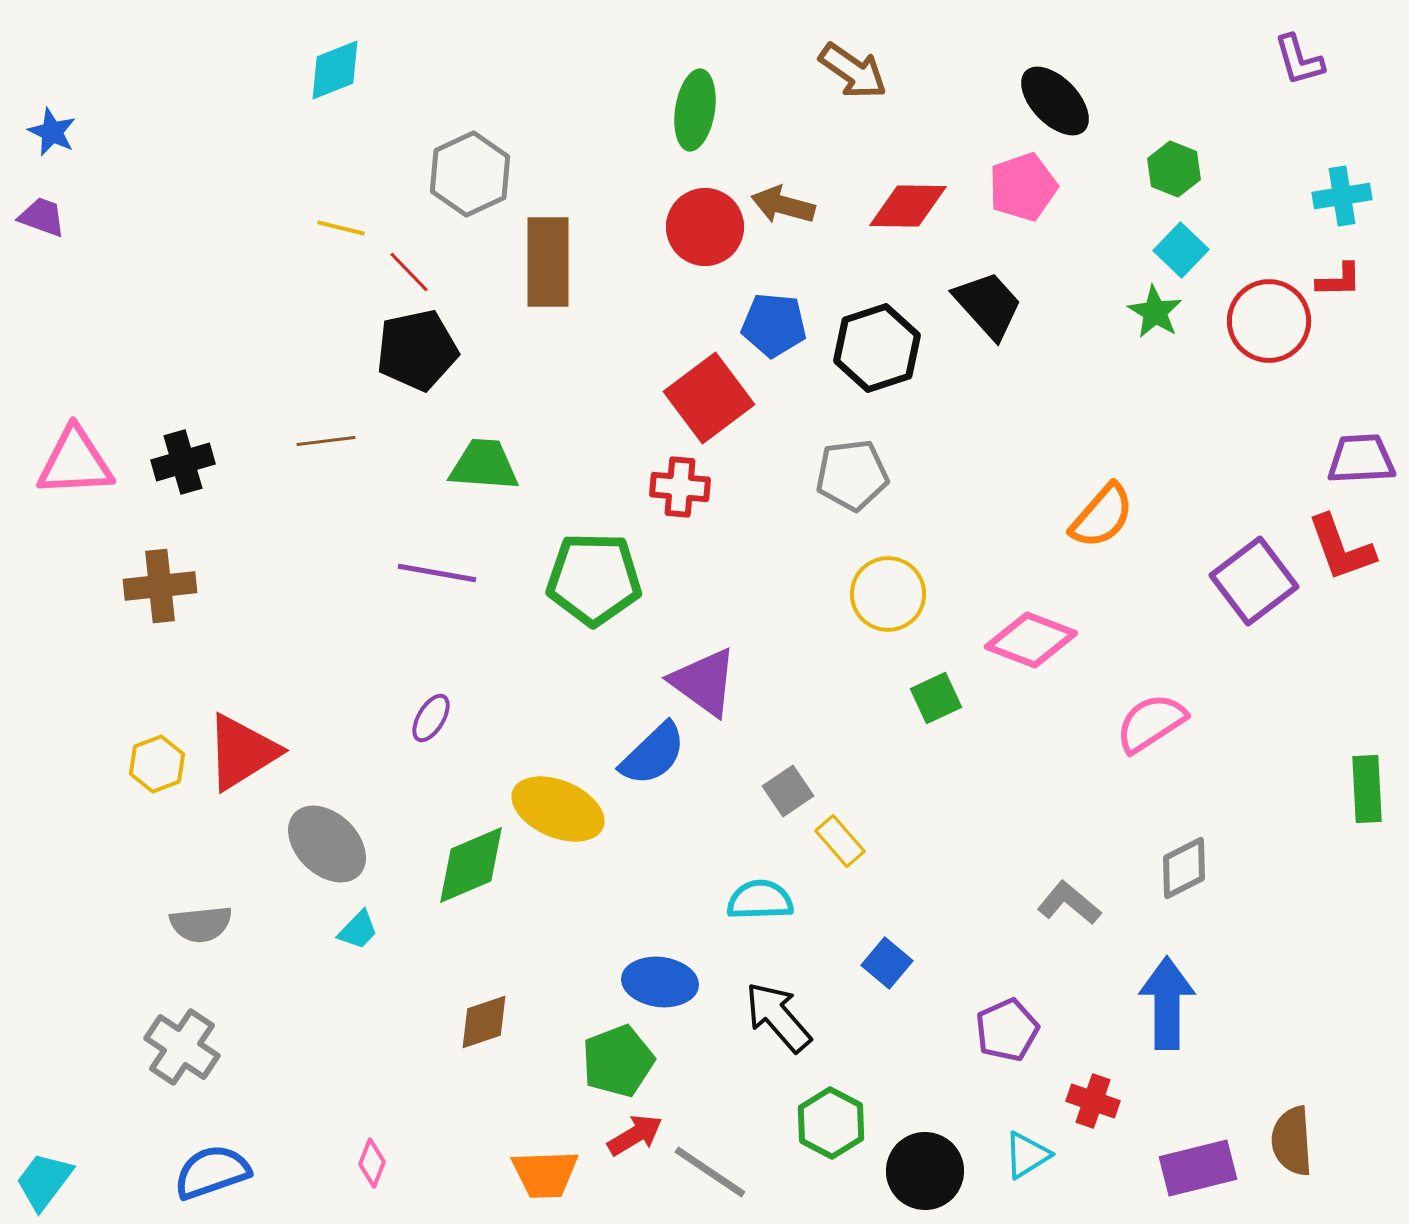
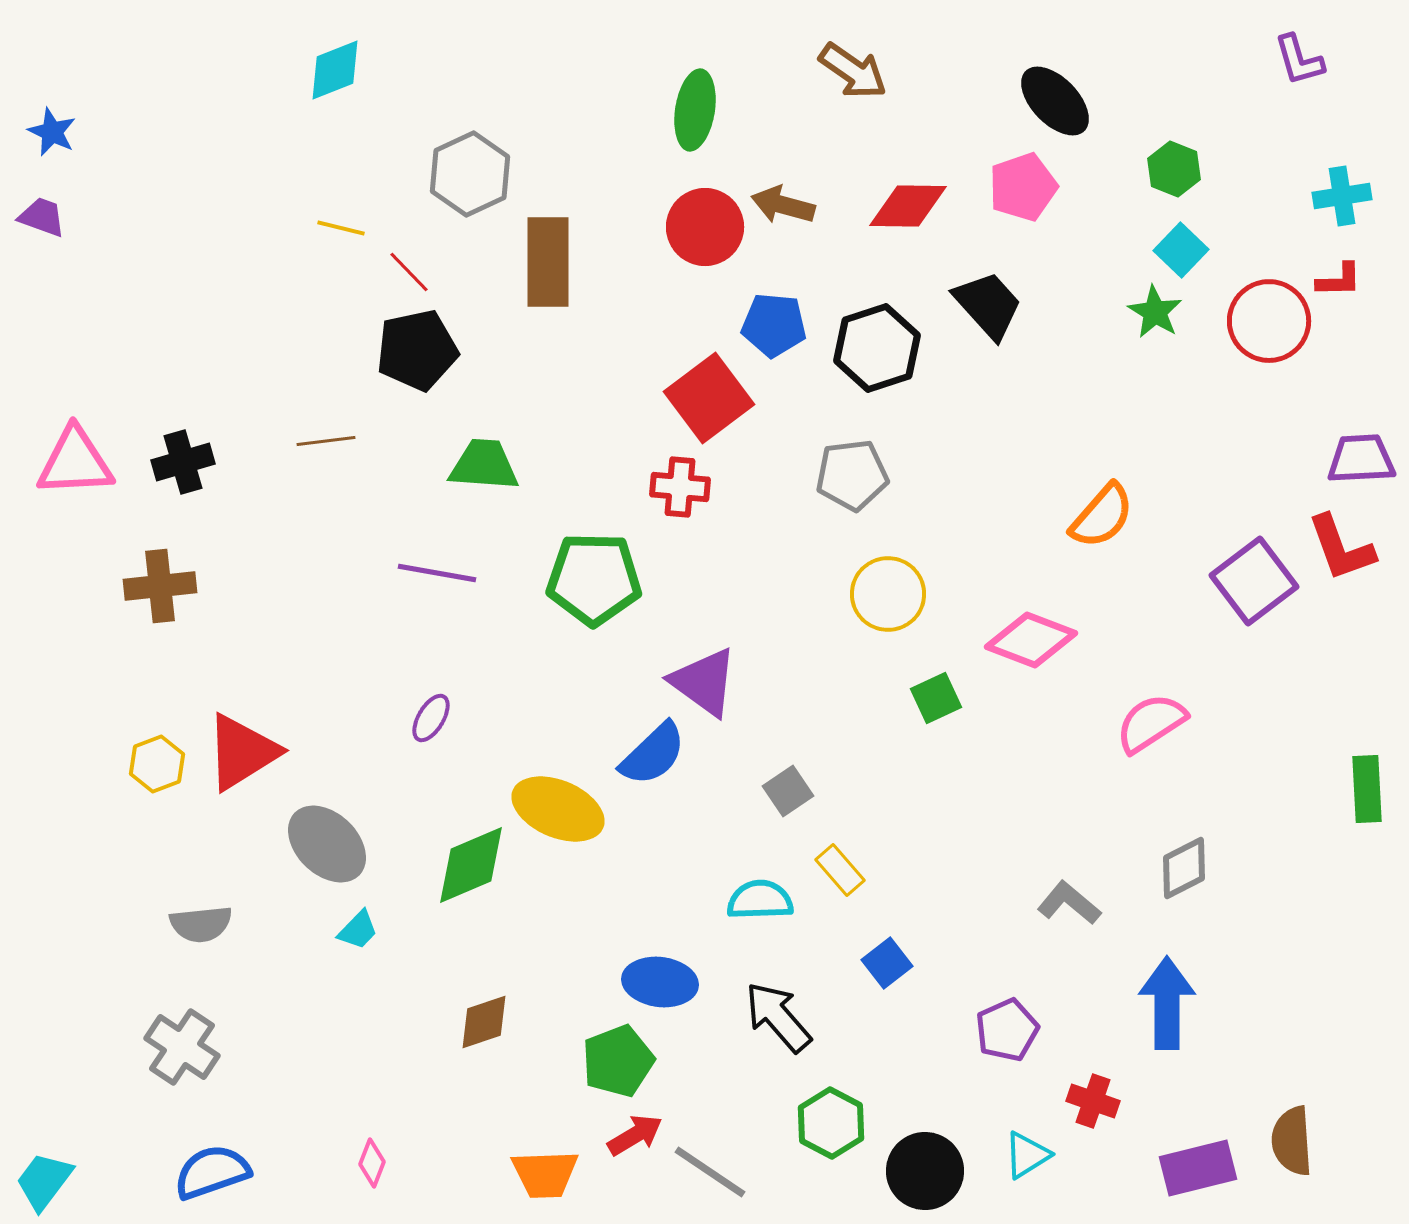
yellow rectangle at (840, 841): moved 29 px down
blue square at (887, 963): rotated 12 degrees clockwise
